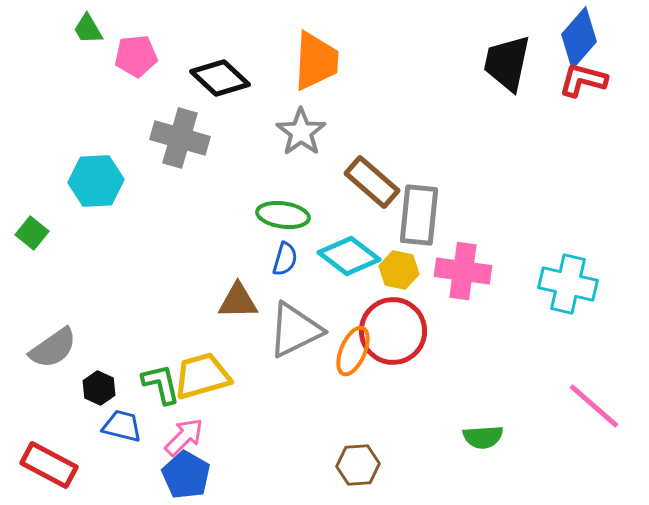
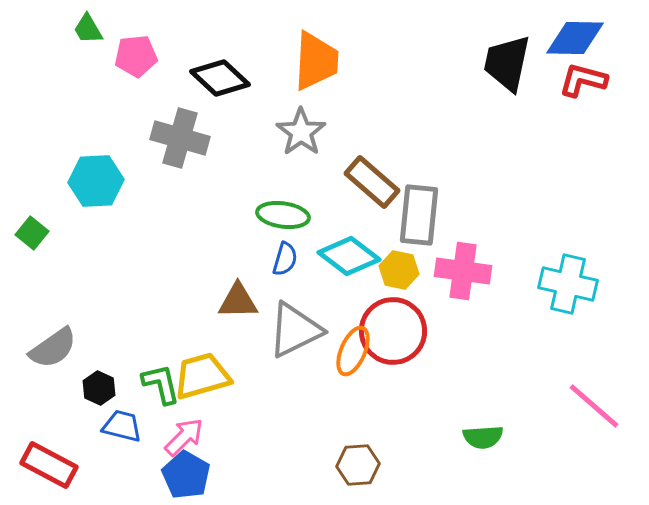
blue diamond: moved 4 px left; rotated 50 degrees clockwise
